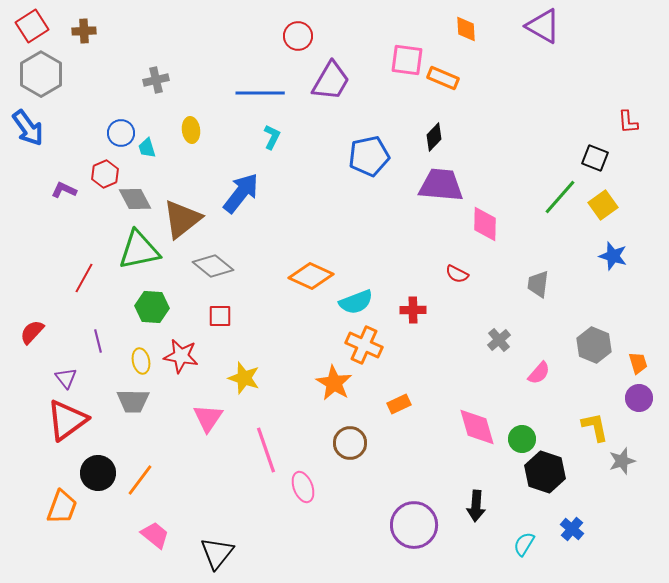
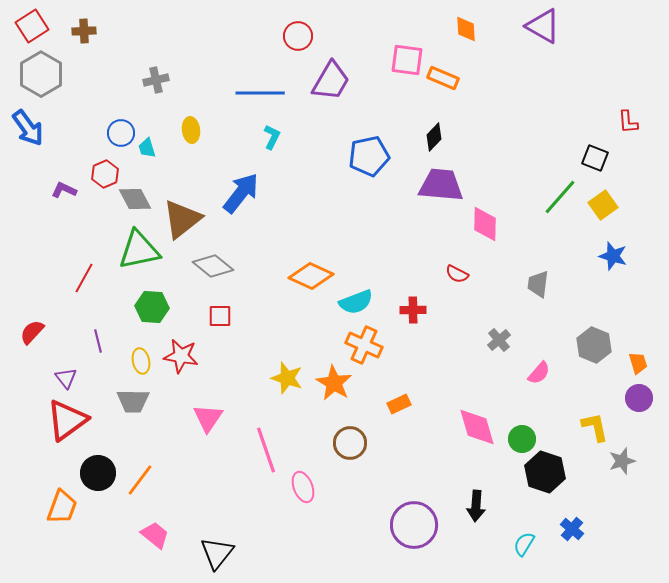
yellow star at (244, 378): moved 43 px right
